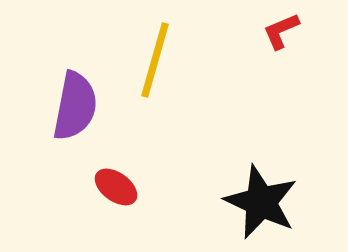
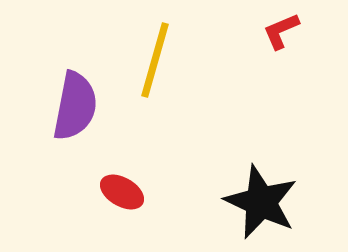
red ellipse: moved 6 px right, 5 px down; rotated 6 degrees counterclockwise
